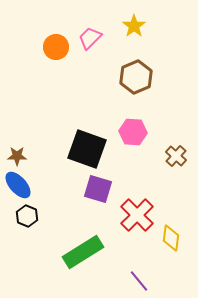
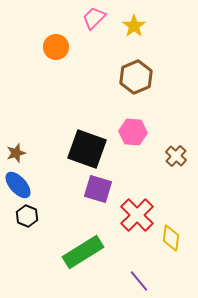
pink trapezoid: moved 4 px right, 20 px up
brown star: moved 1 px left, 3 px up; rotated 18 degrees counterclockwise
